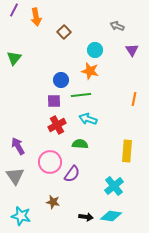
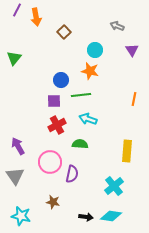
purple line: moved 3 px right
purple semicircle: rotated 24 degrees counterclockwise
